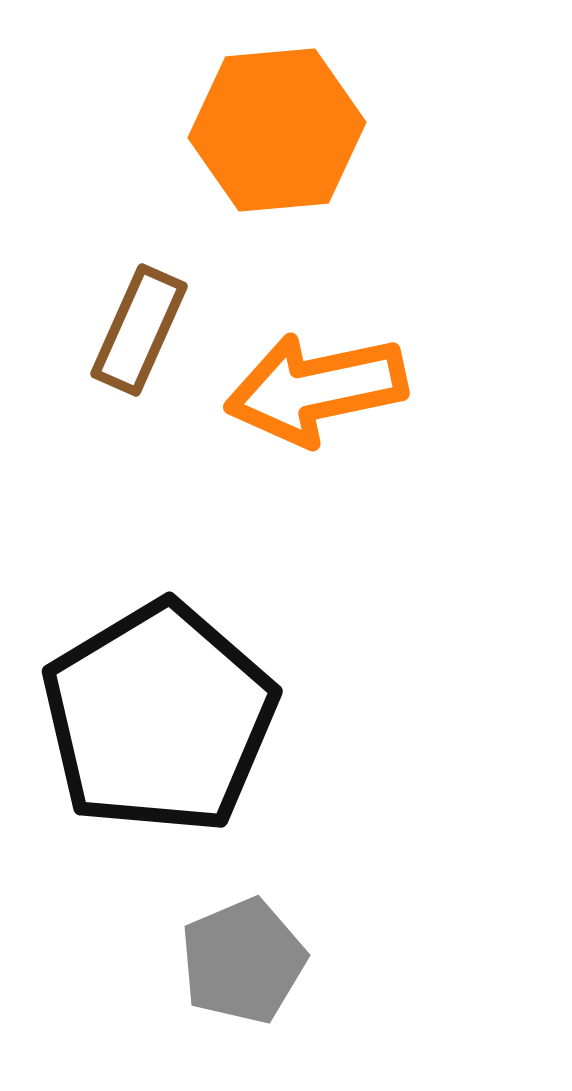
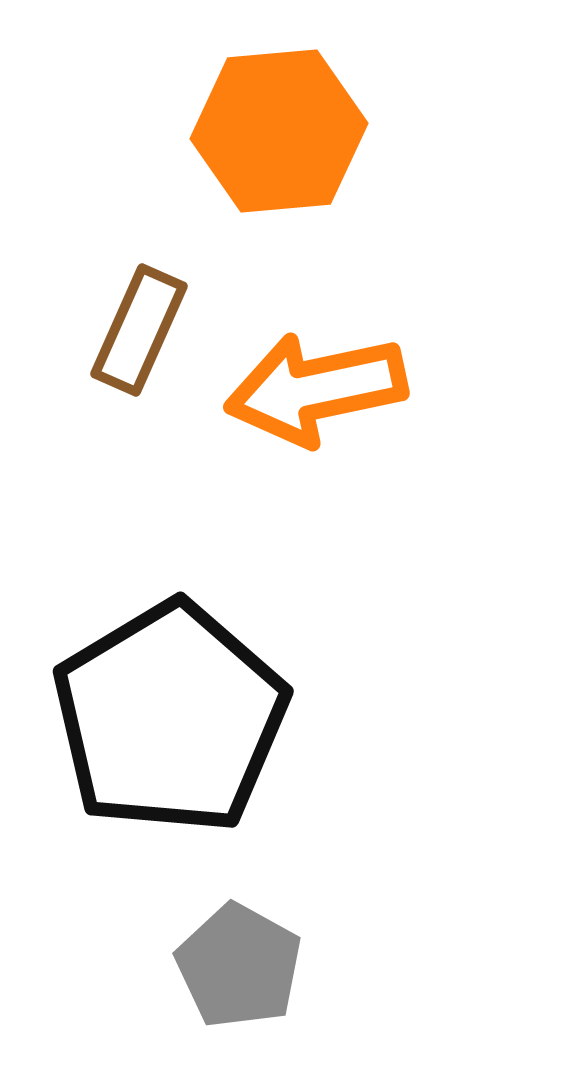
orange hexagon: moved 2 px right, 1 px down
black pentagon: moved 11 px right
gray pentagon: moved 4 px left, 5 px down; rotated 20 degrees counterclockwise
